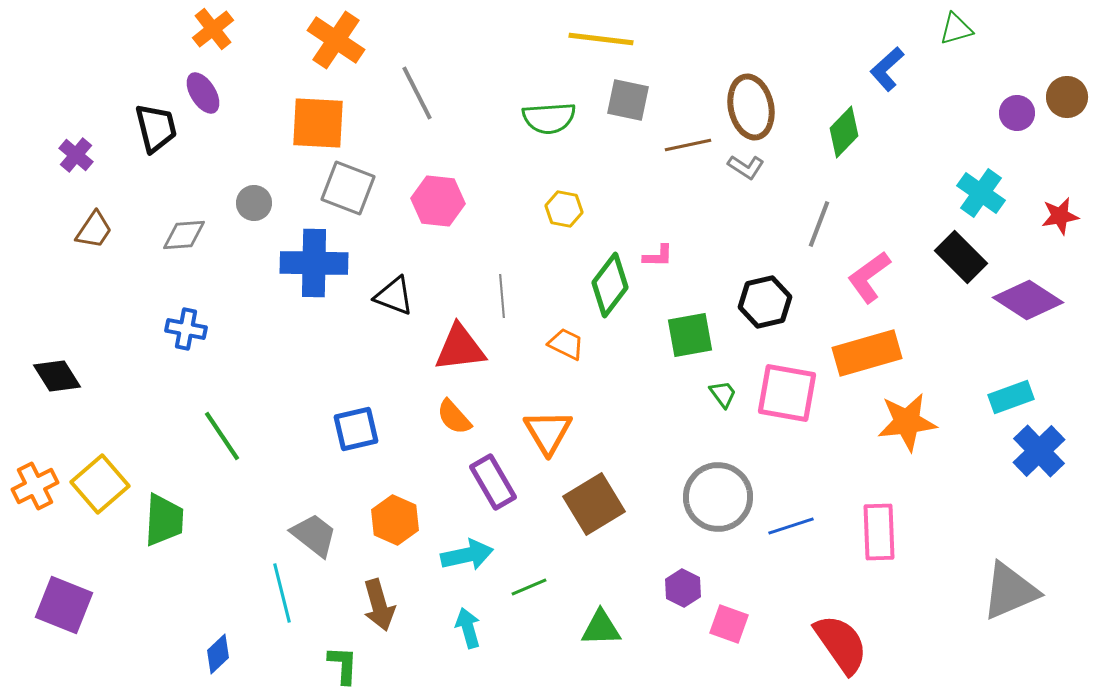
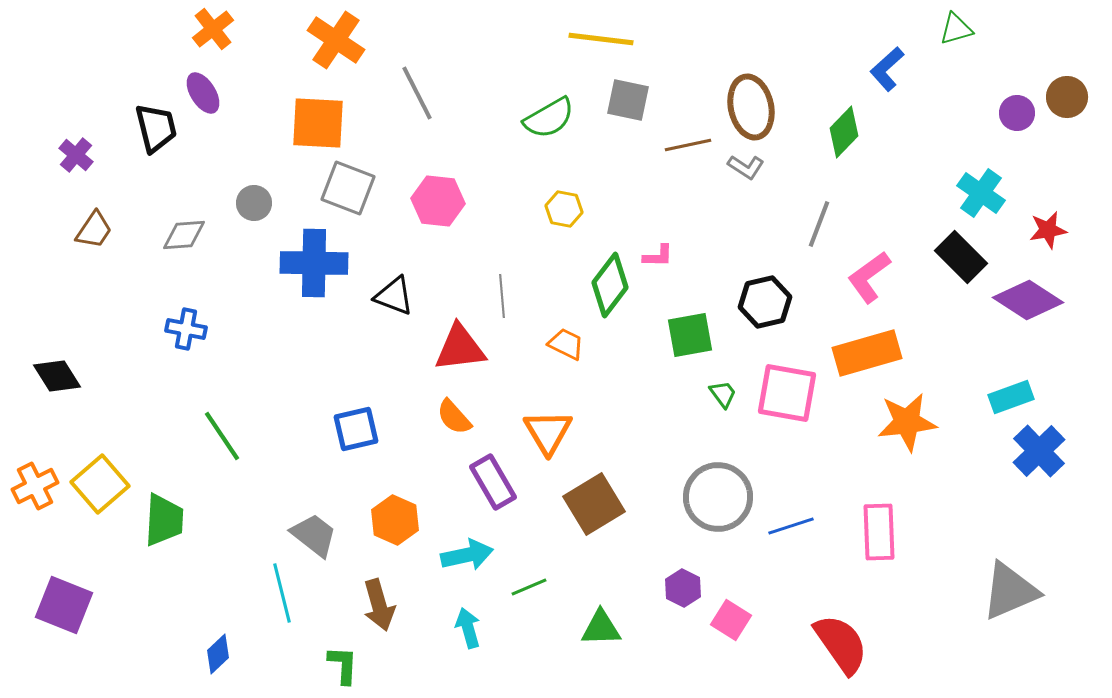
green semicircle at (549, 118): rotated 26 degrees counterclockwise
red star at (1060, 216): moved 12 px left, 14 px down
pink square at (729, 624): moved 2 px right, 4 px up; rotated 12 degrees clockwise
